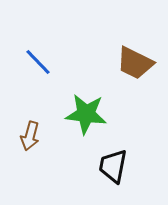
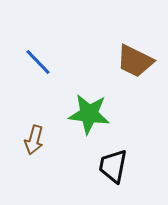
brown trapezoid: moved 2 px up
green star: moved 3 px right
brown arrow: moved 4 px right, 4 px down
